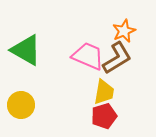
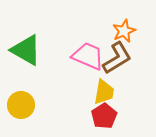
red pentagon: rotated 15 degrees counterclockwise
